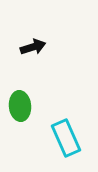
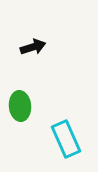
cyan rectangle: moved 1 px down
